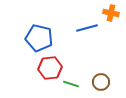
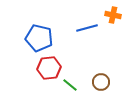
orange cross: moved 2 px right, 2 px down
red hexagon: moved 1 px left
green line: moved 1 px left, 1 px down; rotated 21 degrees clockwise
